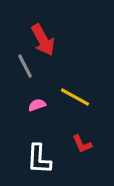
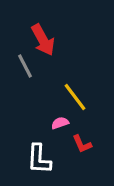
yellow line: rotated 24 degrees clockwise
pink semicircle: moved 23 px right, 18 px down
